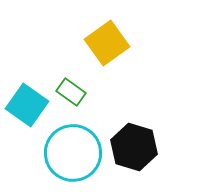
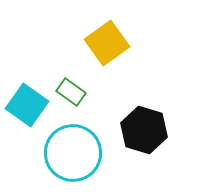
black hexagon: moved 10 px right, 17 px up
